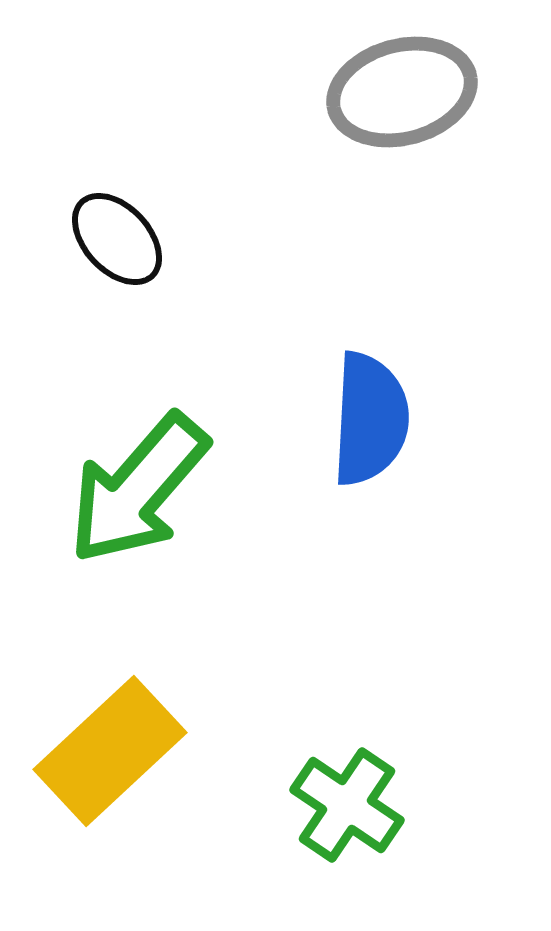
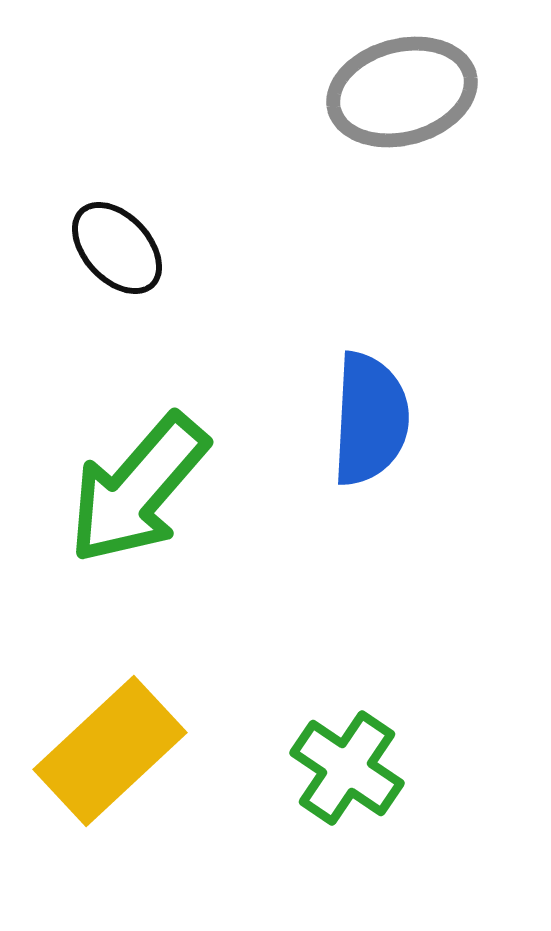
black ellipse: moved 9 px down
green cross: moved 37 px up
